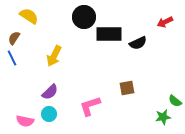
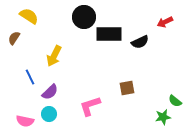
black semicircle: moved 2 px right, 1 px up
blue line: moved 18 px right, 19 px down
